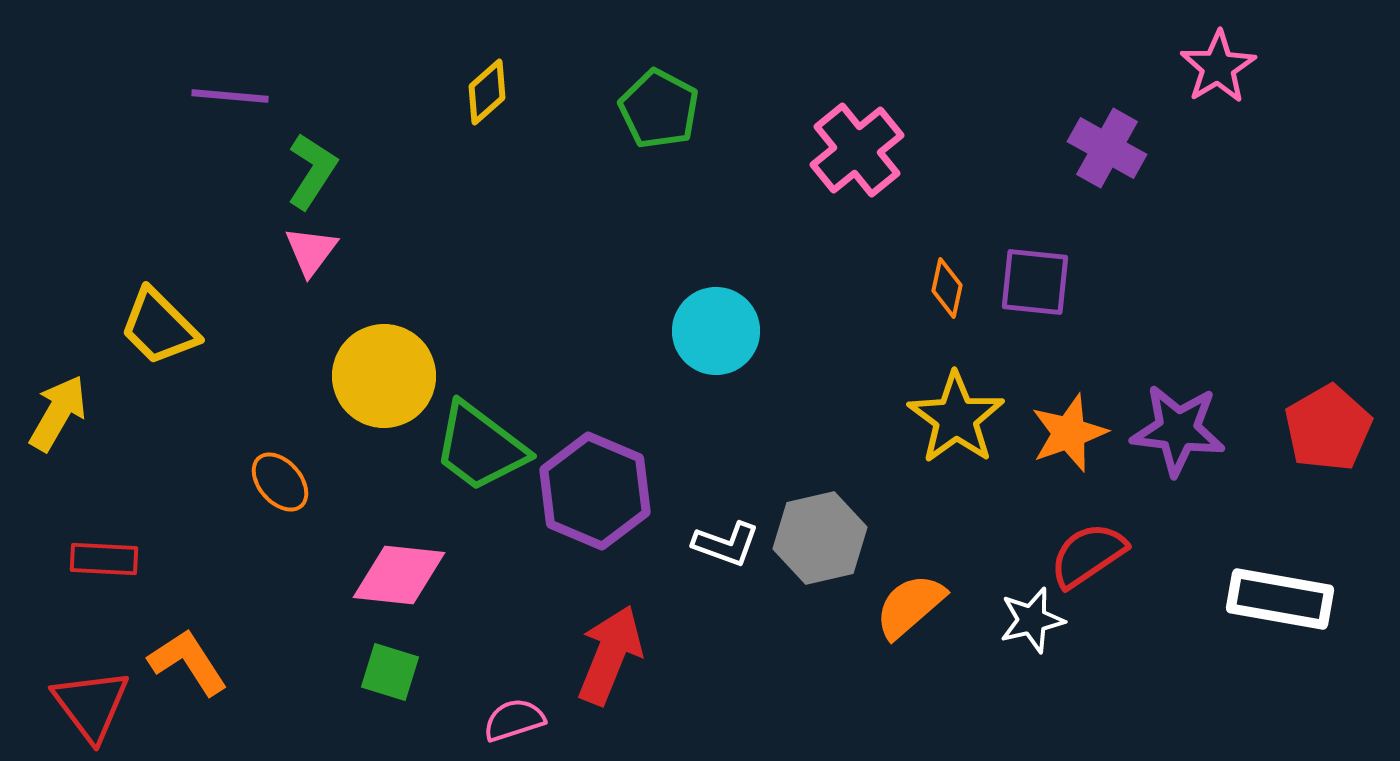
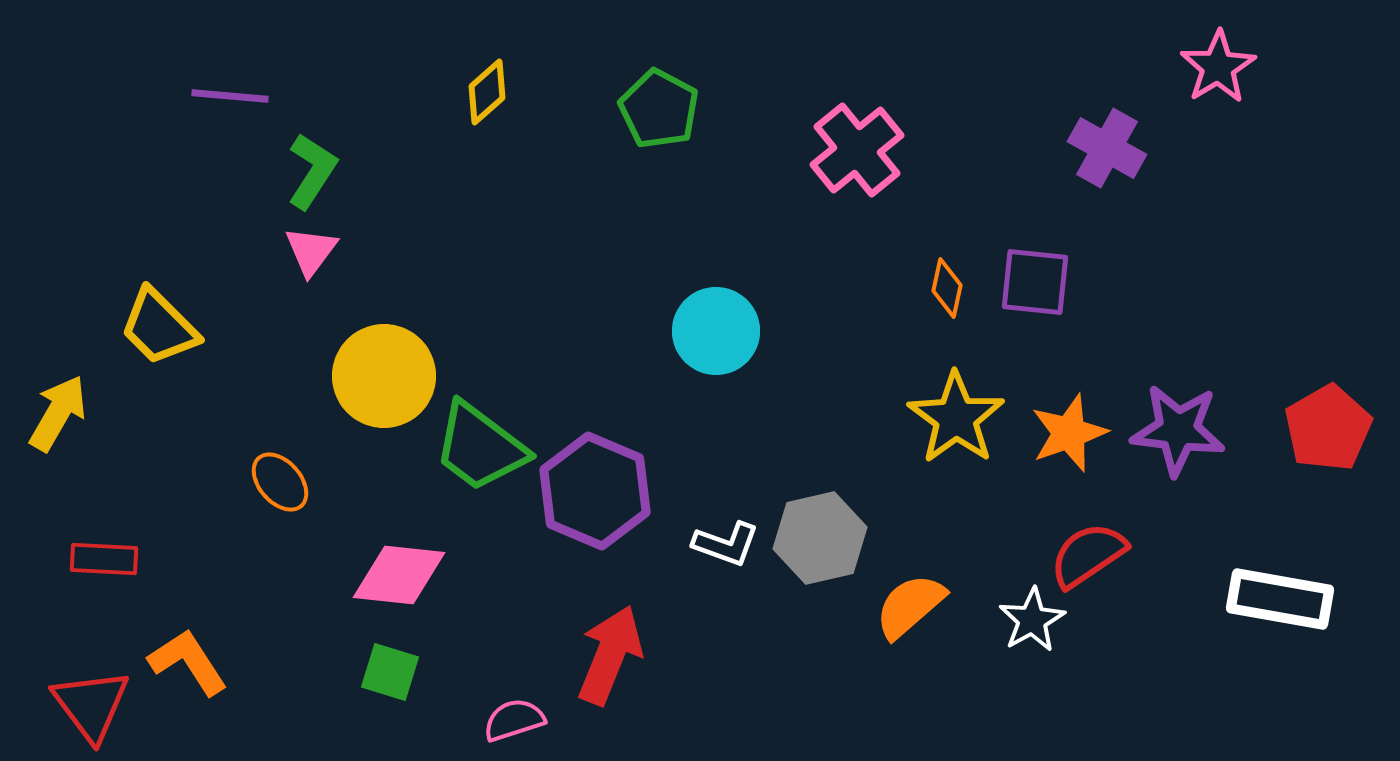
white star: rotated 16 degrees counterclockwise
